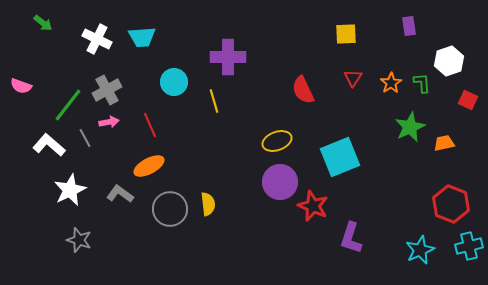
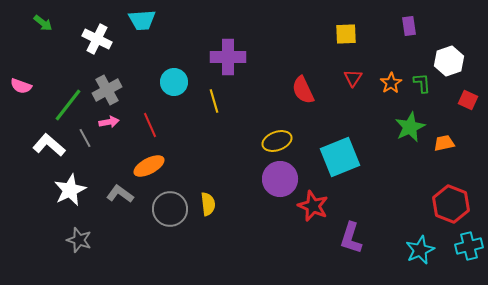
cyan trapezoid: moved 17 px up
purple circle: moved 3 px up
